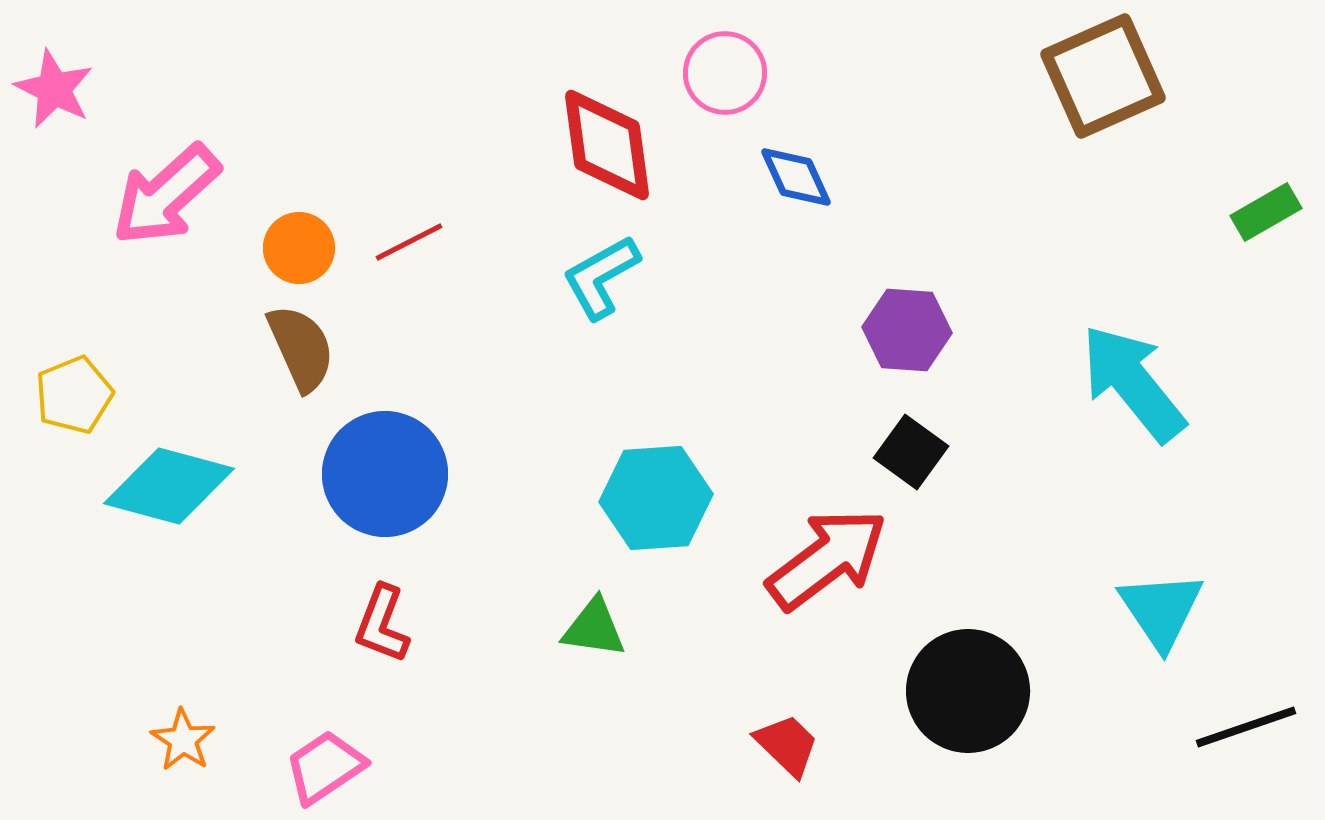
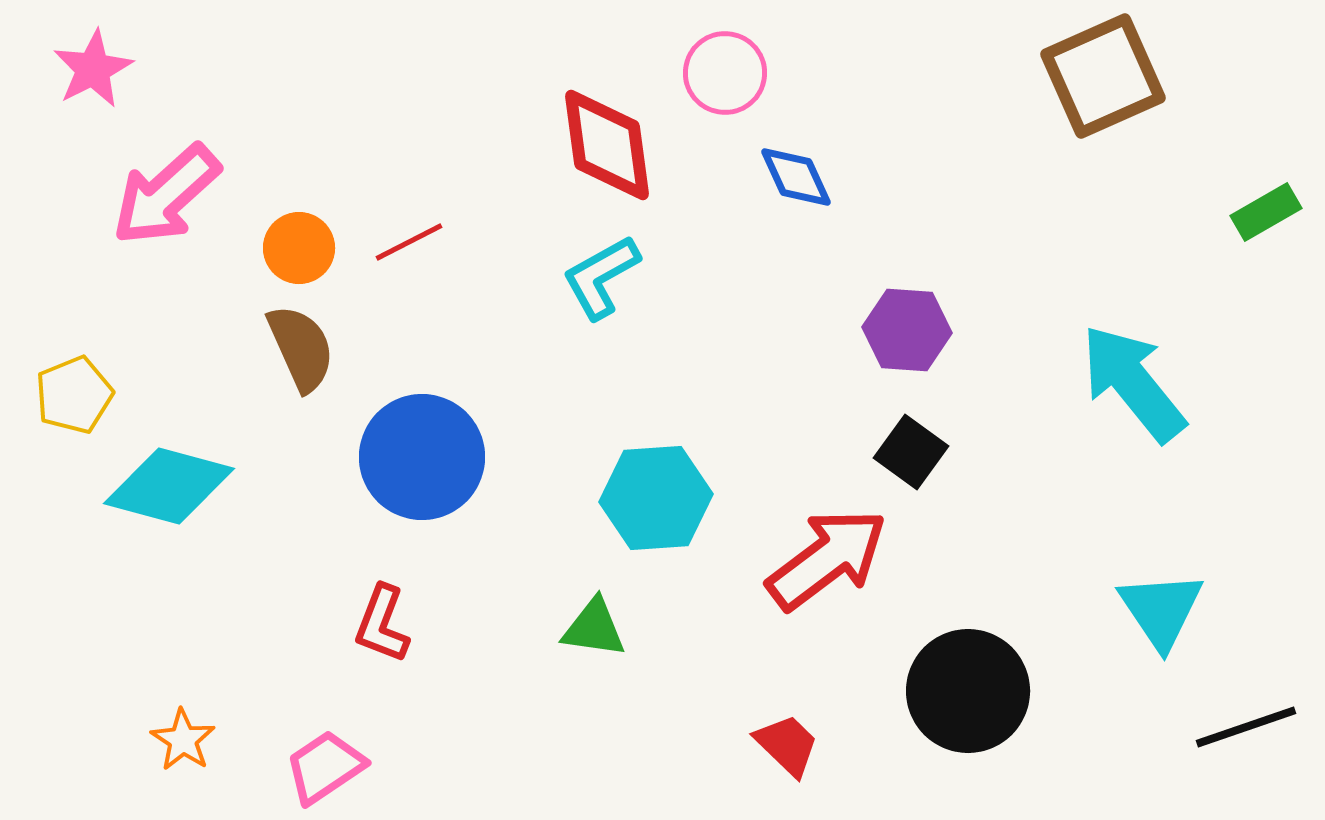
pink star: moved 39 px right, 20 px up; rotated 18 degrees clockwise
blue circle: moved 37 px right, 17 px up
